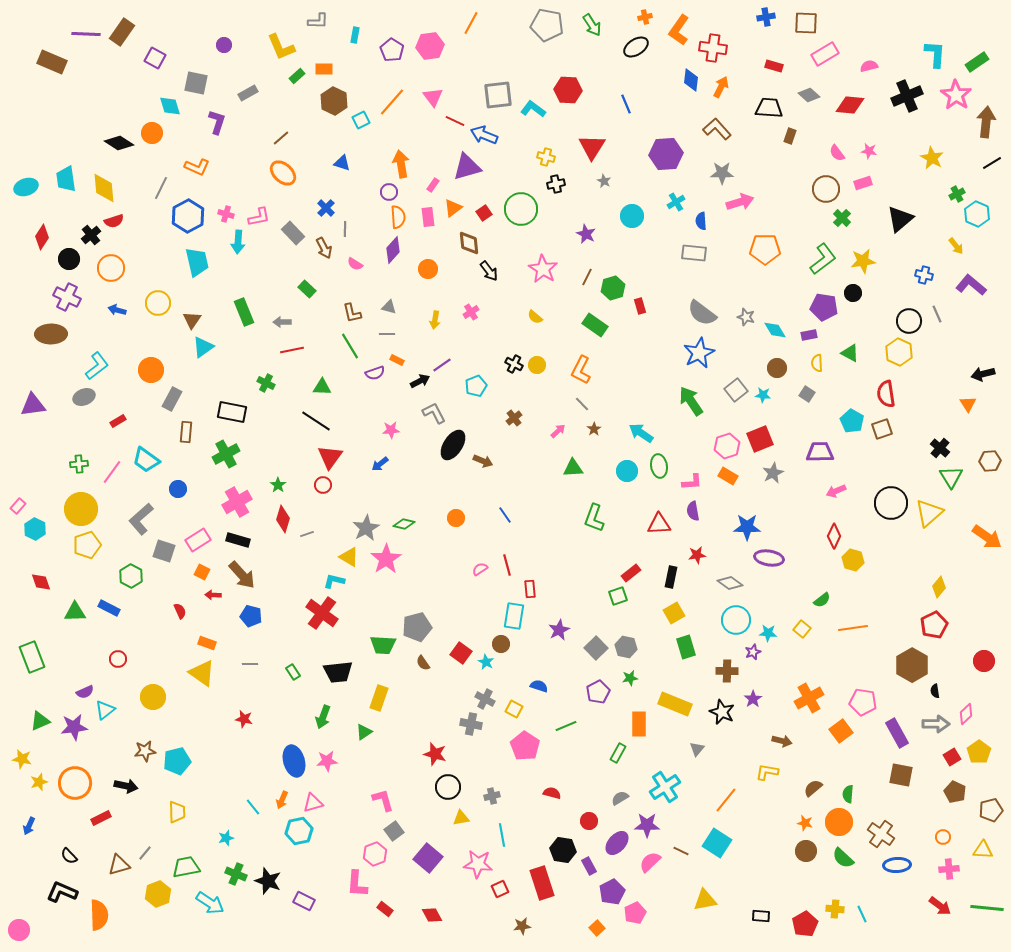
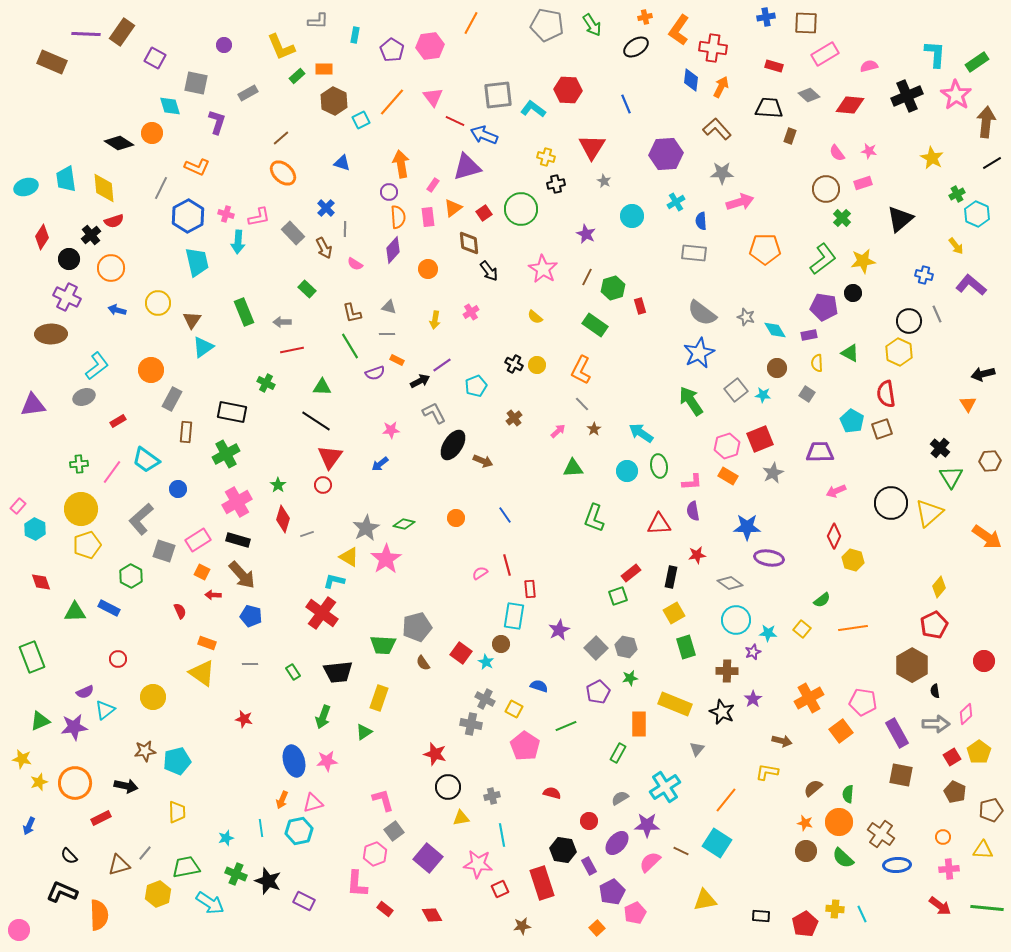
pink semicircle at (480, 569): moved 4 px down
cyan line at (253, 807): moved 8 px right, 21 px down; rotated 30 degrees clockwise
